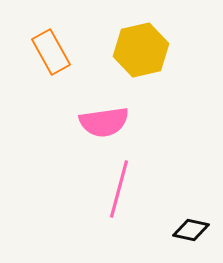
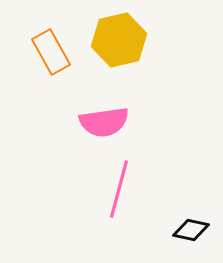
yellow hexagon: moved 22 px left, 10 px up
